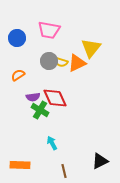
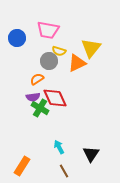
pink trapezoid: moved 1 px left
yellow semicircle: moved 2 px left, 11 px up
orange semicircle: moved 19 px right, 4 px down
green cross: moved 2 px up
cyan arrow: moved 7 px right, 4 px down
black triangle: moved 9 px left, 7 px up; rotated 30 degrees counterclockwise
orange rectangle: moved 2 px right, 1 px down; rotated 60 degrees counterclockwise
brown line: rotated 16 degrees counterclockwise
